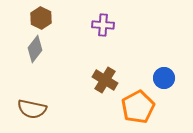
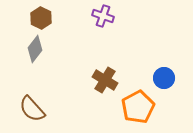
purple cross: moved 9 px up; rotated 15 degrees clockwise
brown semicircle: rotated 36 degrees clockwise
